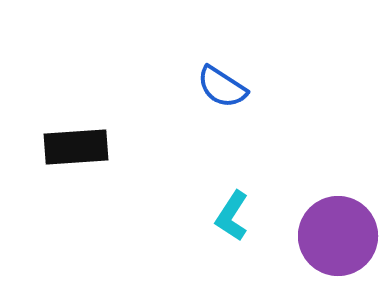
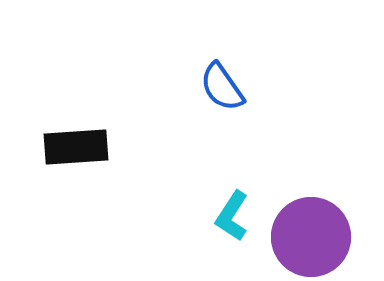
blue semicircle: rotated 22 degrees clockwise
purple circle: moved 27 px left, 1 px down
